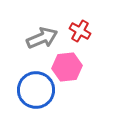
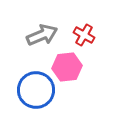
red cross: moved 4 px right, 4 px down
gray arrow: moved 3 px up
